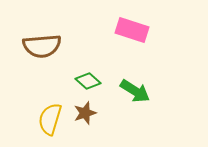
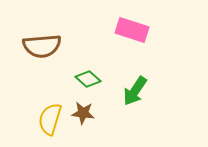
green diamond: moved 2 px up
green arrow: rotated 92 degrees clockwise
brown star: moved 2 px left; rotated 25 degrees clockwise
